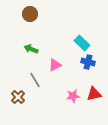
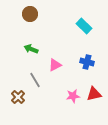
cyan rectangle: moved 2 px right, 17 px up
blue cross: moved 1 px left
